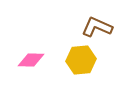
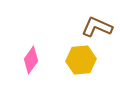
pink diamond: rotated 56 degrees counterclockwise
